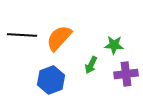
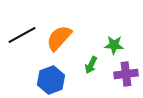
black line: rotated 32 degrees counterclockwise
